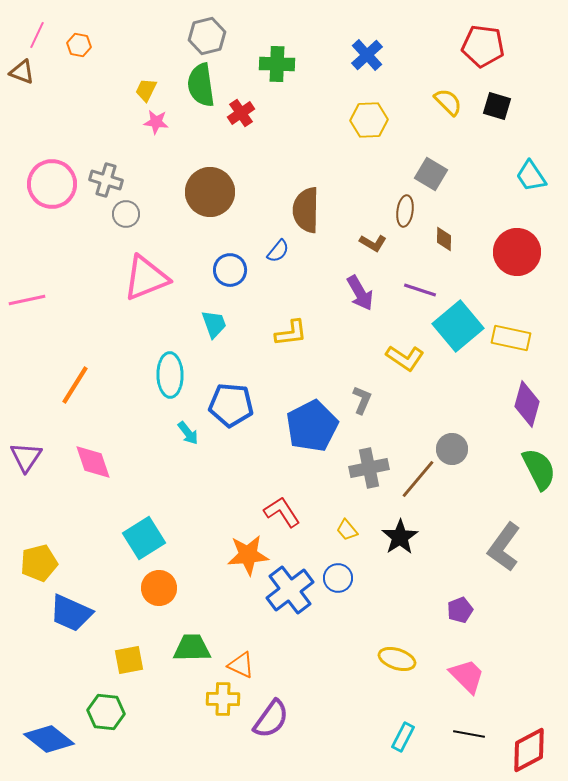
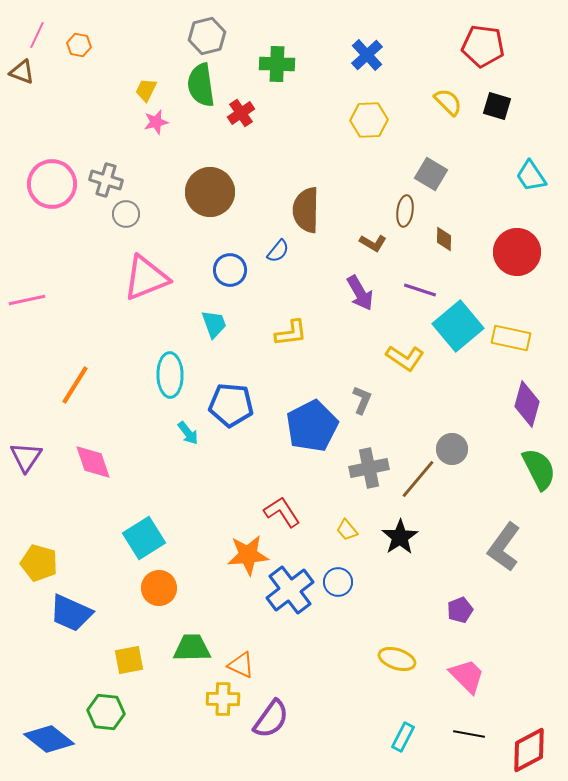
pink star at (156, 122): rotated 20 degrees counterclockwise
yellow pentagon at (39, 563): rotated 30 degrees clockwise
blue circle at (338, 578): moved 4 px down
